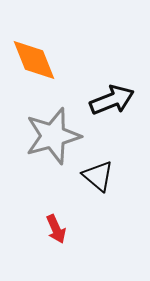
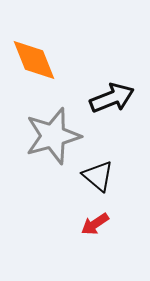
black arrow: moved 2 px up
red arrow: moved 39 px right, 5 px up; rotated 80 degrees clockwise
